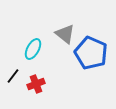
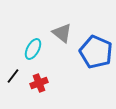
gray triangle: moved 3 px left, 1 px up
blue pentagon: moved 5 px right, 1 px up
red cross: moved 3 px right, 1 px up
